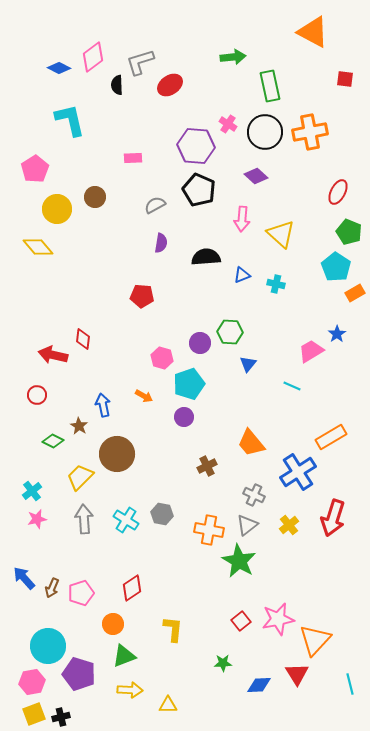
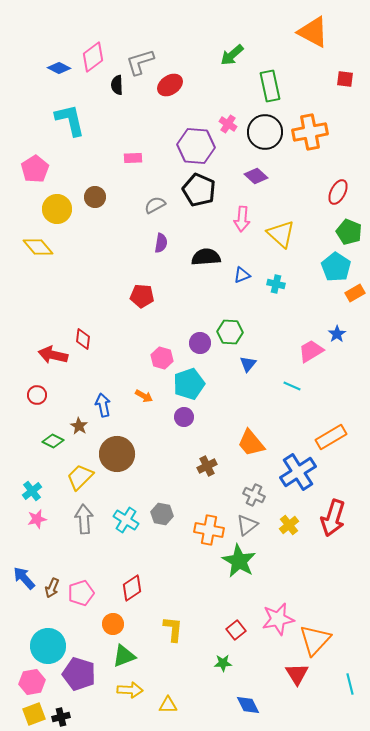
green arrow at (233, 57): moved 1 px left, 2 px up; rotated 145 degrees clockwise
red square at (241, 621): moved 5 px left, 9 px down
blue diamond at (259, 685): moved 11 px left, 20 px down; rotated 65 degrees clockwise
